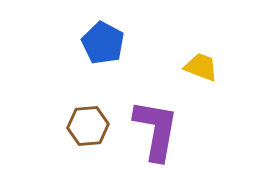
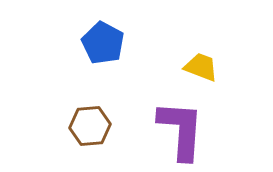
brown hexagon: moved 2 px right
purple L-shape: moved 25 px right; rotated 6 degrees counterclockwise
